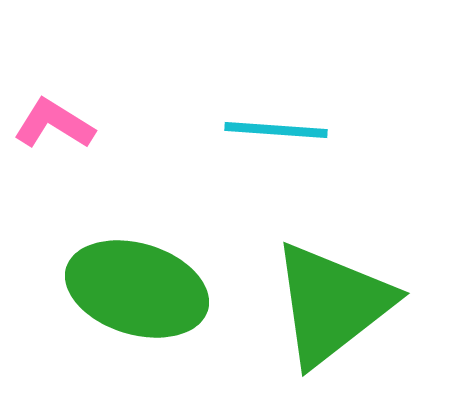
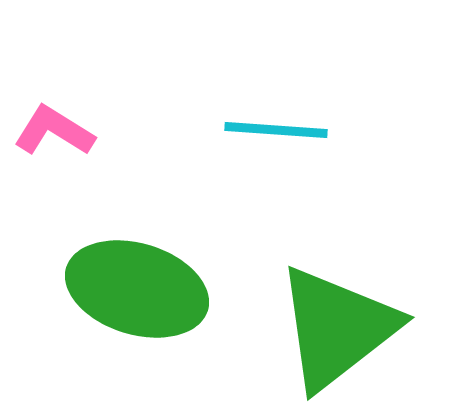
pink L-shape: moved 7 px down
green triangle: moved 5 px right, 24 px down
